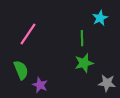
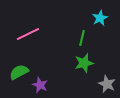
pink line: rotated 30 degrees clockwise
green line: rotated 14 degrees clockwise
green semicircle: moved 2 px left, 2 px down; rotated 96 degrees counterclockwise
gray star: moved 1 px down; rotated 18 degrees clockwise
